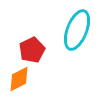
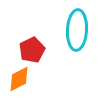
cyan ellipse: rotated 18 degrees counterclockwise
